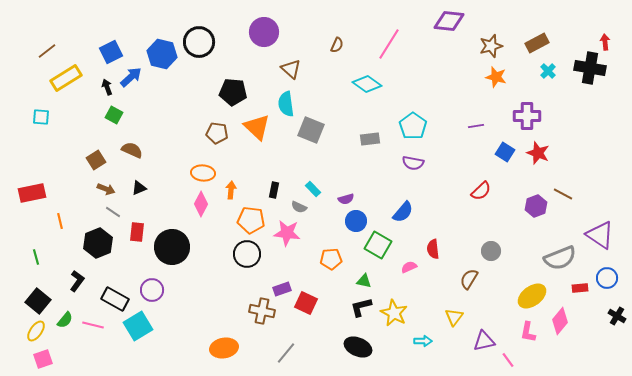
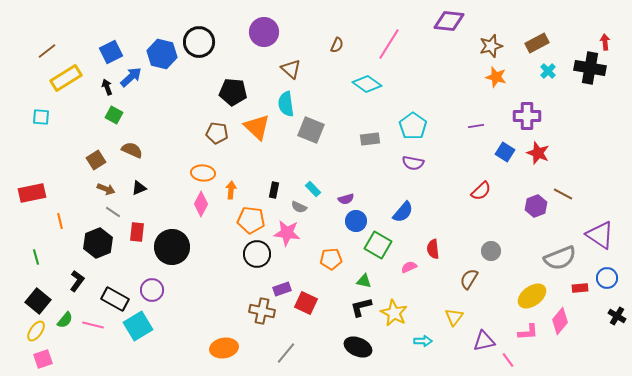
black circle at (247, 254): moved 10 px right
pink L-shape at (528, 332): rotated 105 degrees counterclockwise
